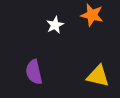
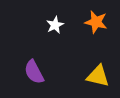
orange star: moved 4 px right, 7 px down
purple semicircle: rotated 15 degrees counterclockwise
